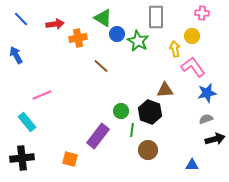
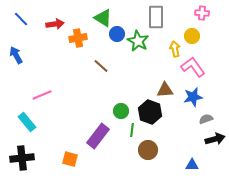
blue star: moved 14 px left, 4 px down
